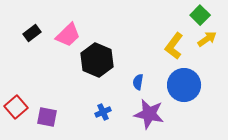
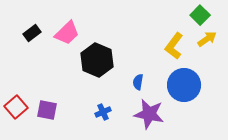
pink trapezoid: moved 1 px left, 2 px up
purple square: moved 7 px up
